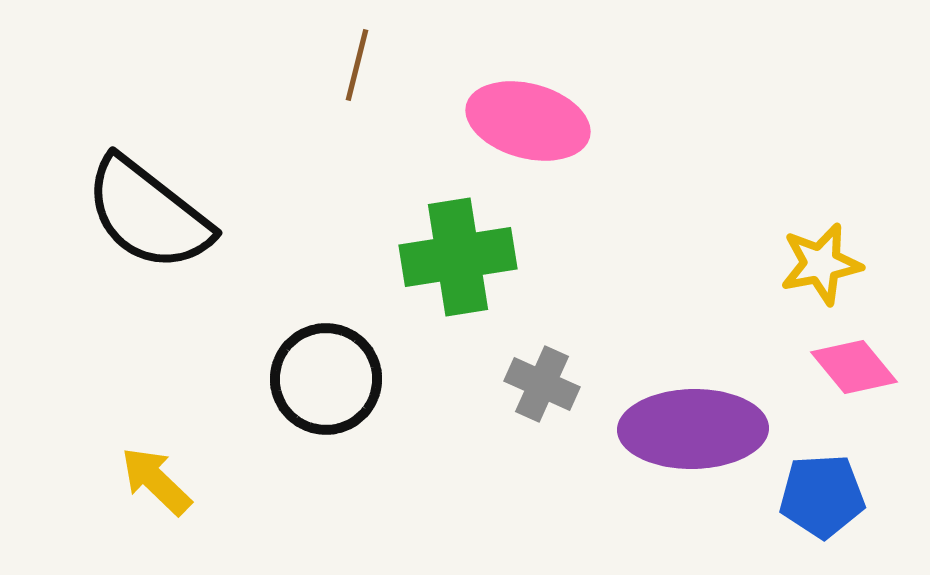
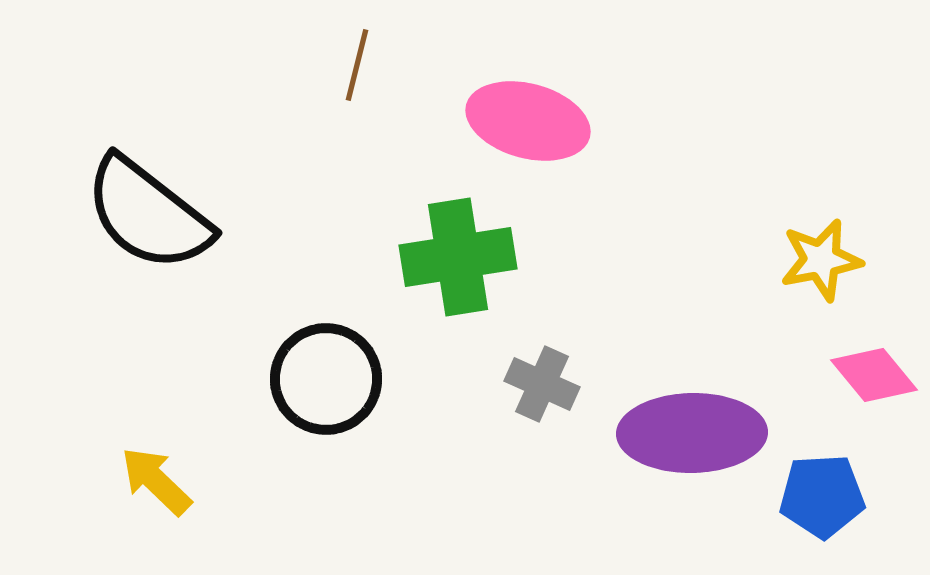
yellow star: moved 4 px up
pink diamond: moved 20 px right, 8 px down
purple ellipse: moved 1 px left, 4 px down
